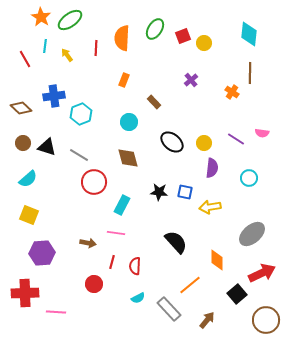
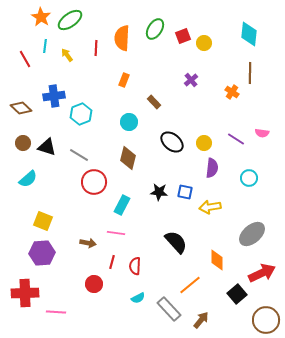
brown diamond at (128, 158): rotated 30 degrees clockwise
yellow square at (29, 215): moved 14 px right, 6 px down
brown arrow at (207, 320): moved 6 px left
